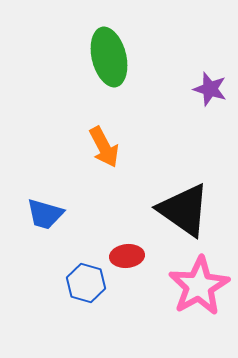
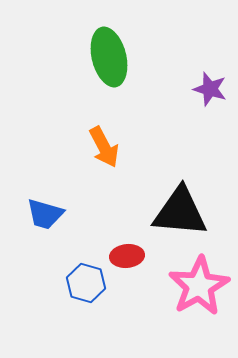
black triangle: moved 4 px left, 2 px down; rotated 30 degrees counterclockwise
